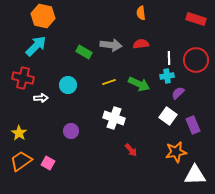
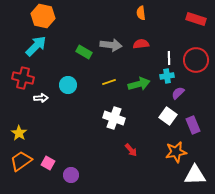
green arrow: rotated 40 degrees counterclockwise
purple circle: moved 44 px down
